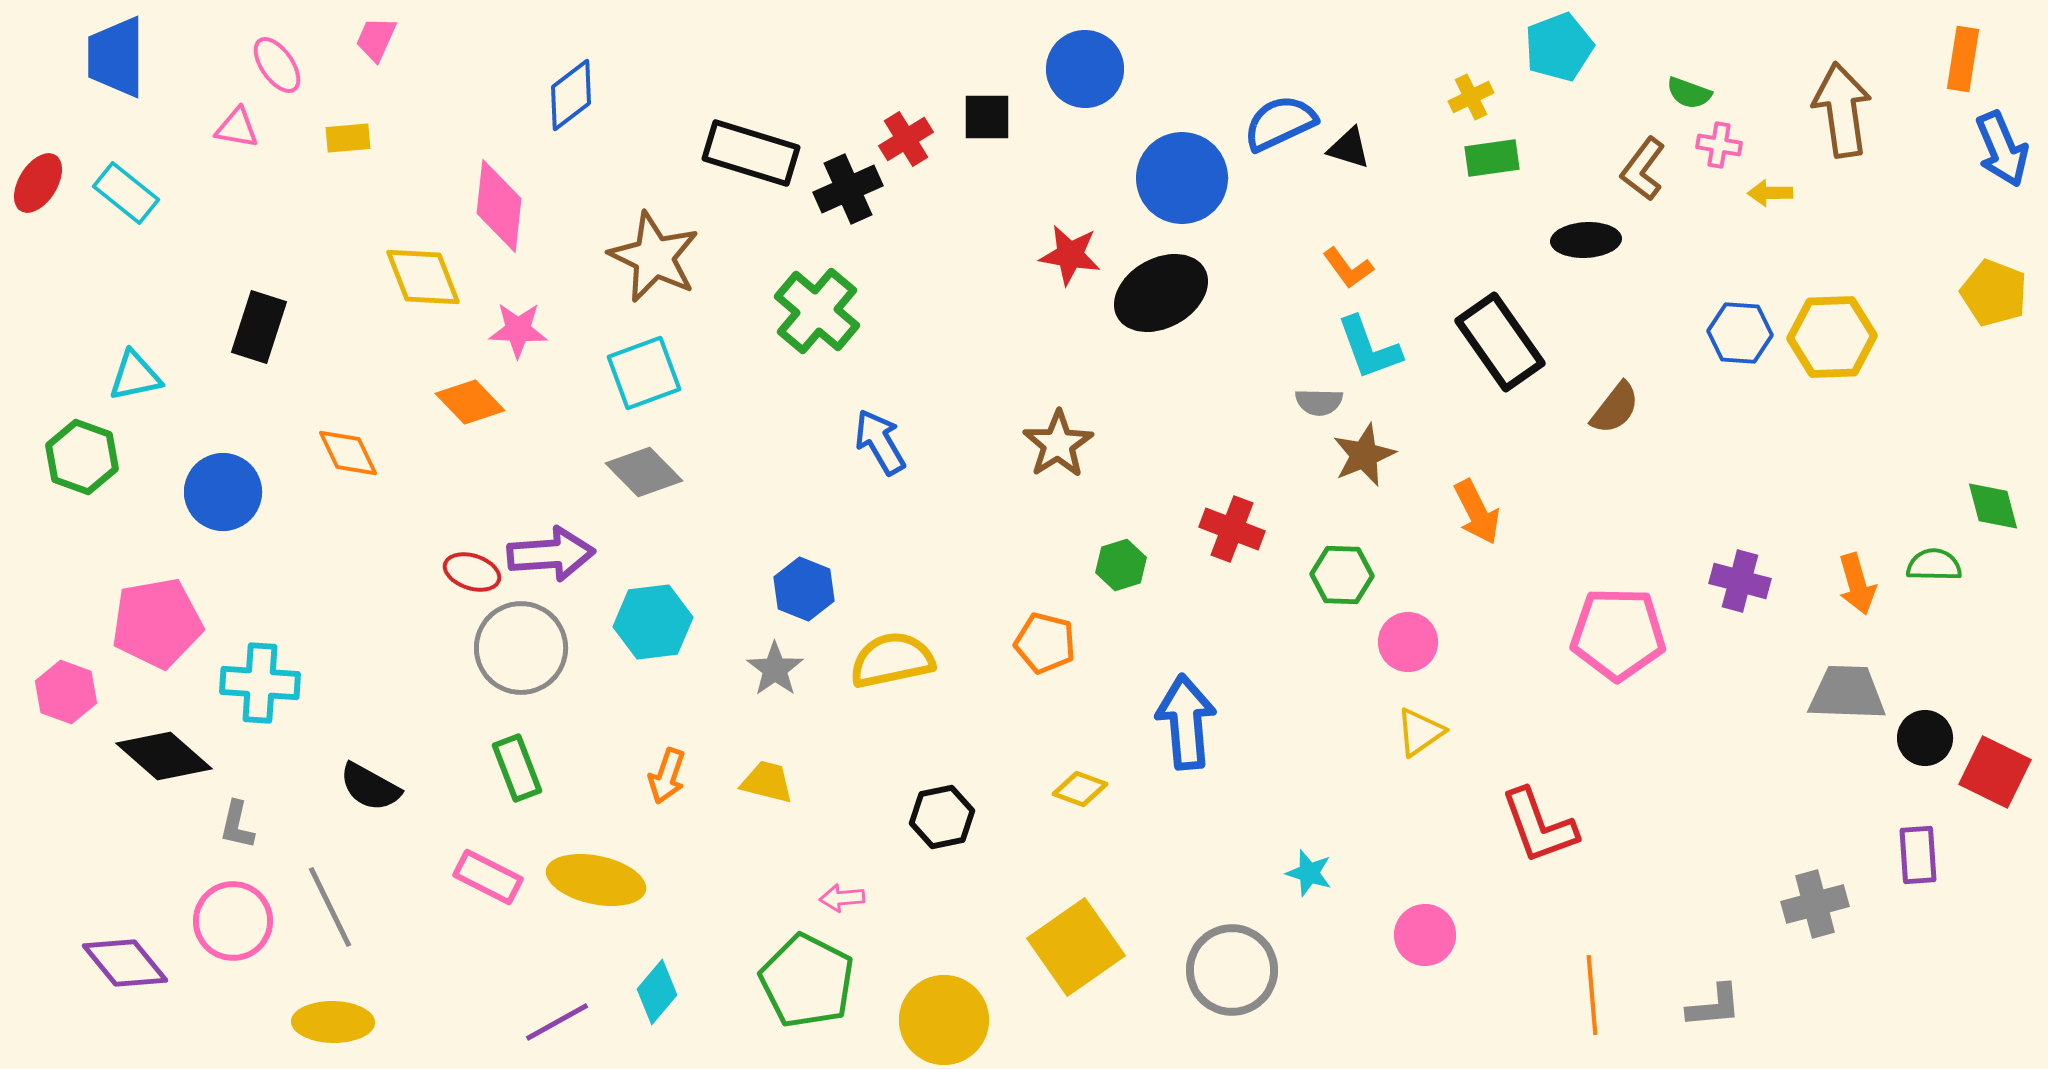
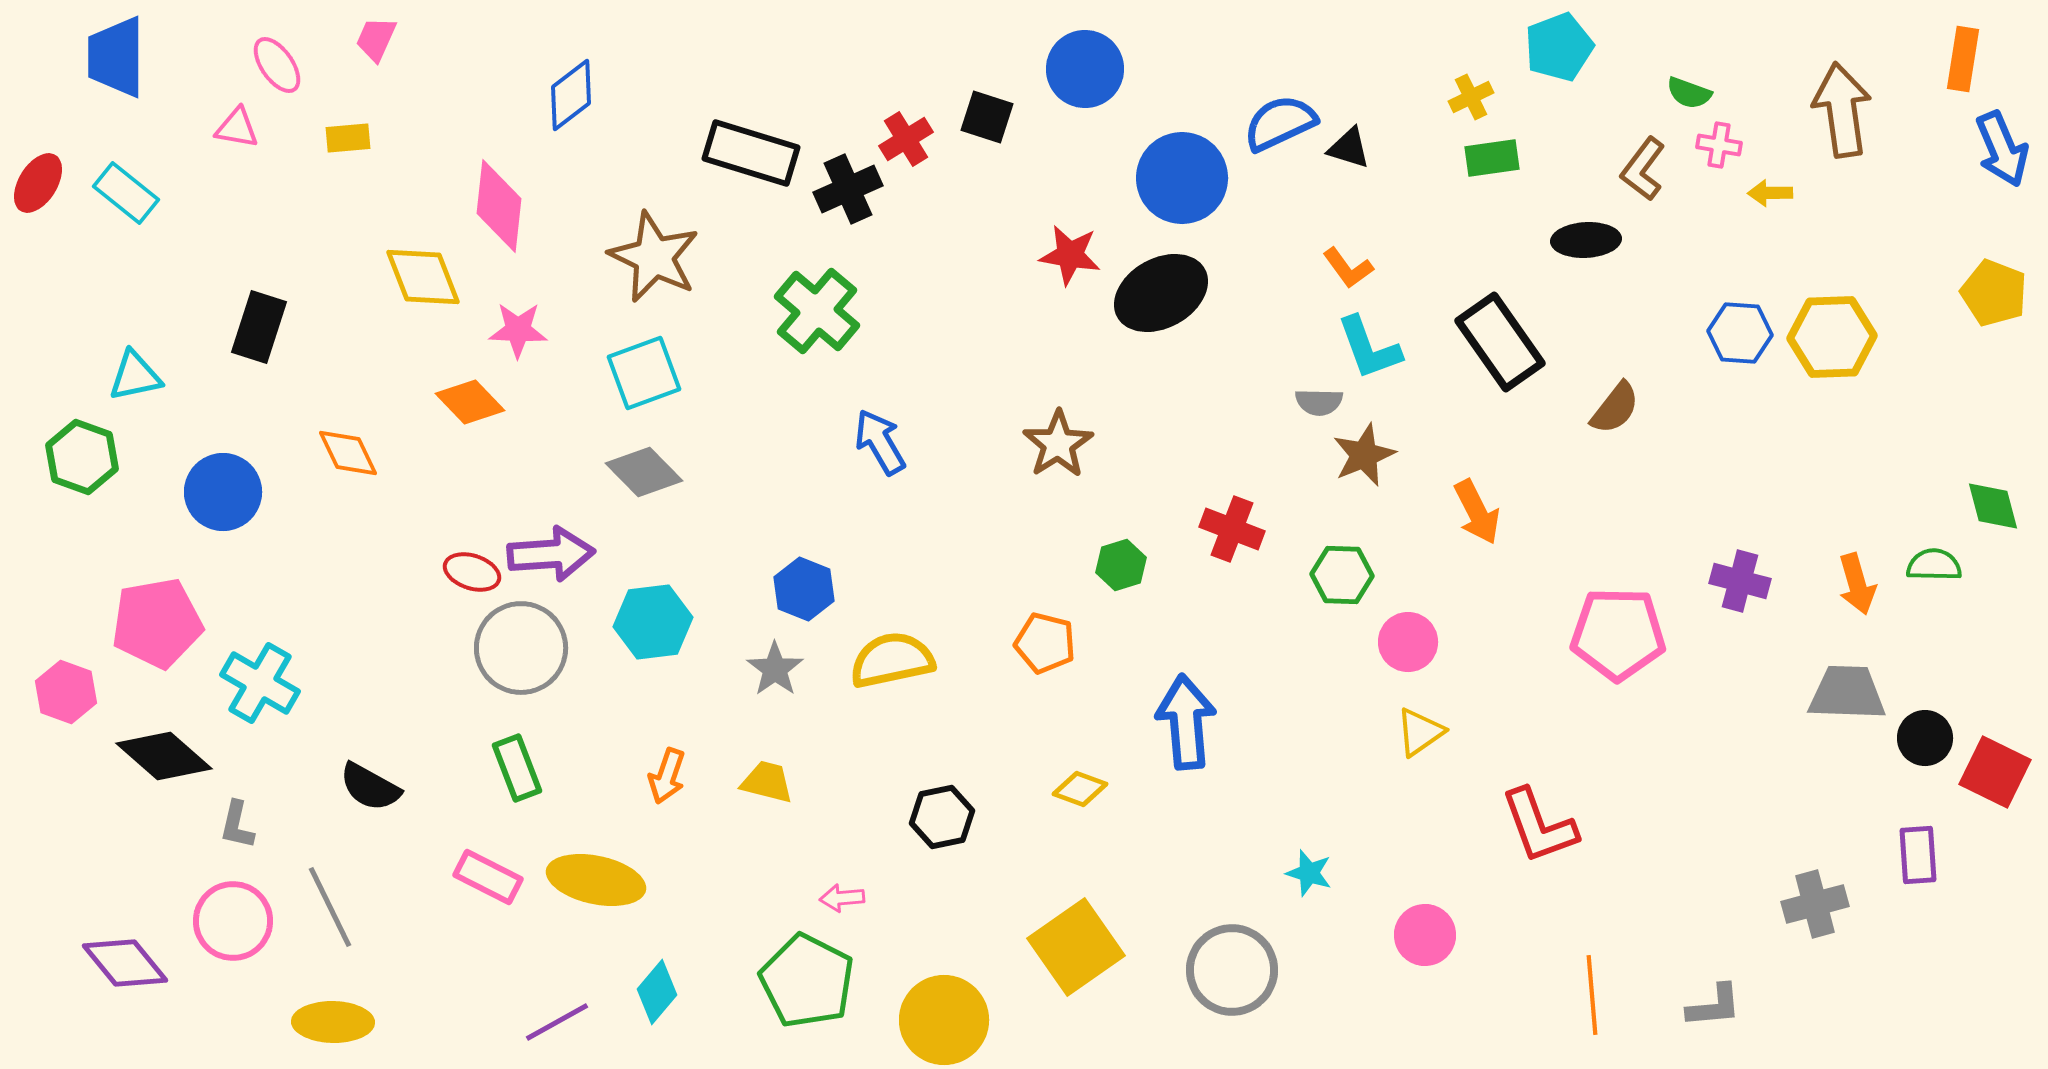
black square at (987, 117): rotated 18 degrees clockwise
cyan cross at (260, 683): rotated 26 degrees clockwise
